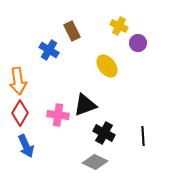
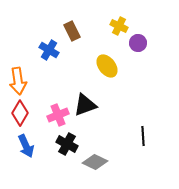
pink cross: rotated 30 degrees counterclockwise
black cross: moved 37 px left, 11 px down
